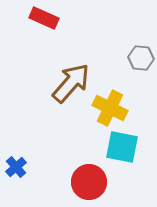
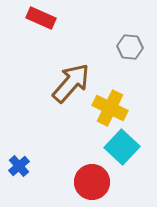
red rectangle: moved 3 px left
gray hexagon: moved 11 px left, 11 px up
cyan square: rotated 32 degrees clockwise
blue cross: moved 3 px right, 1 px up
red circle: moved 3 px right
